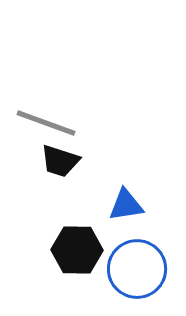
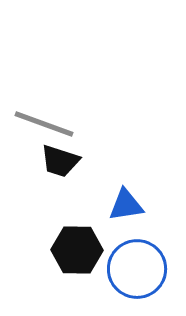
gray line: moved 2 px left, 1 px down
